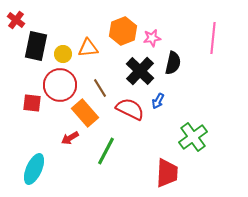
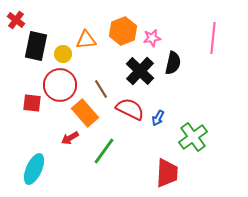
orange triangle: moved 2 px left, 8 px up
brown line: moved 1 px right, 1 px down
blue arrow: moved 17 px down
green line: moved 2 px left; rotated 8 degrees clockwise
